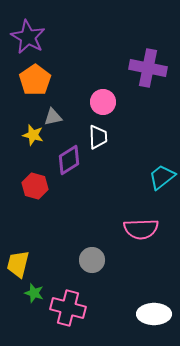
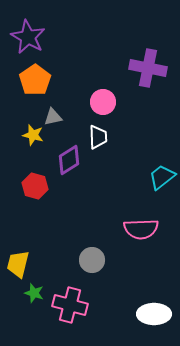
pink cross: moved 2 px right, 3 px up
